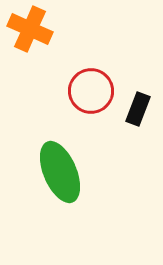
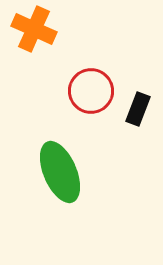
orange cross: moved 4 px right
